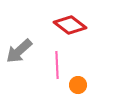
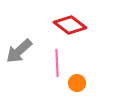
pink line: moved 2 px up
orange circle: moved 1 px left, 2 px up
